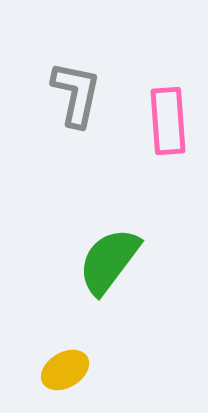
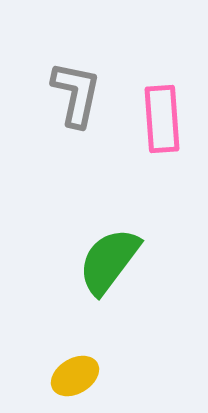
pink rectangle: moved 6 px left, 2 px up
yellow ellipse: moved 10 px right, 6 px down
